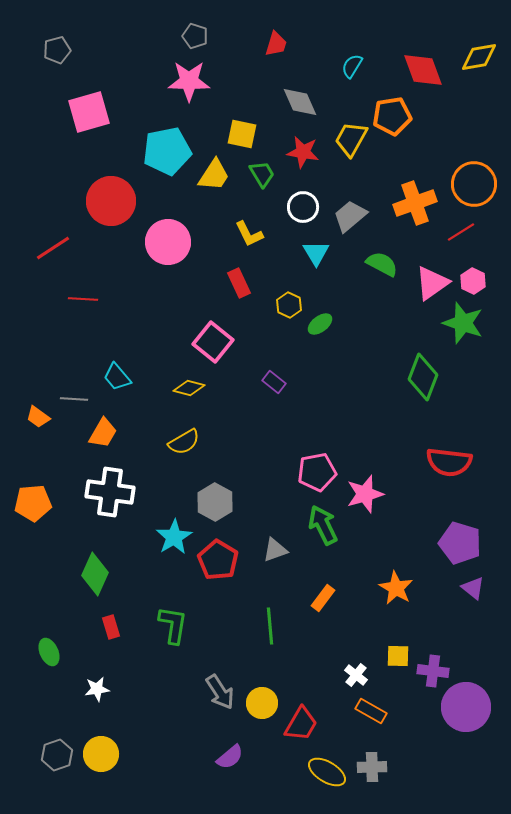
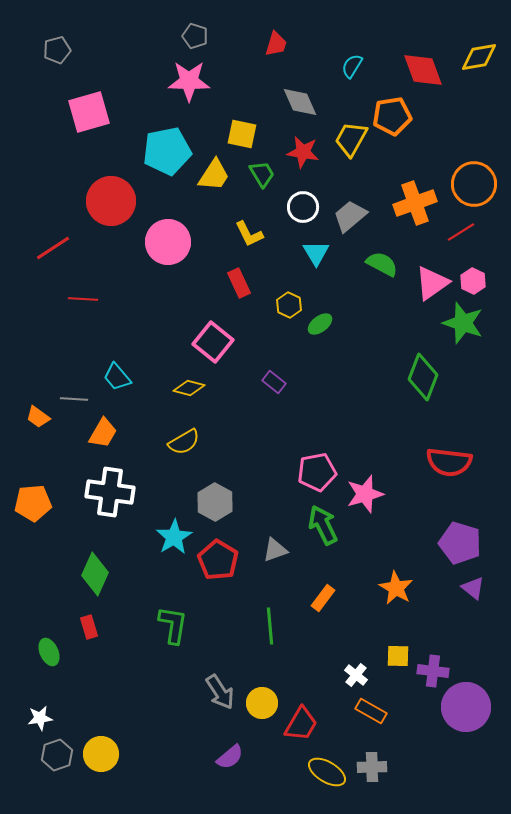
red rectangle at (111, 627): moved 22 px left
white star at (97, 689): moved 57 px left, 29 px down
